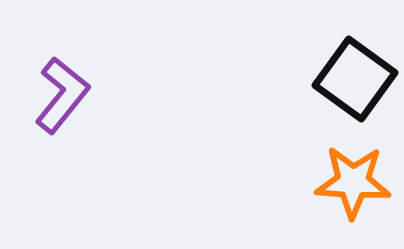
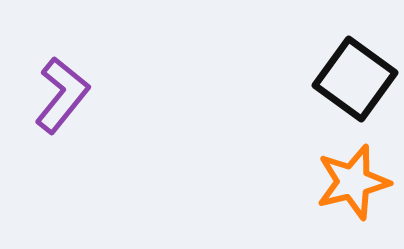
orange star: rotated 18 degrees counterclockwise
